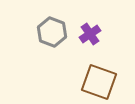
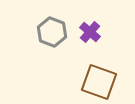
purple cross: moved 2 px up; rotated 15 degrees counterclockwise
